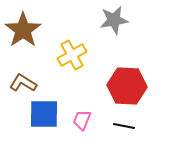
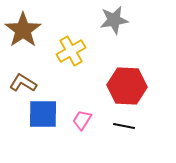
yellow cross: moved 1 px left, 4 px up
blue square: moved 1 px left
pink trapezoid: rotated 10 degrees clockwise
